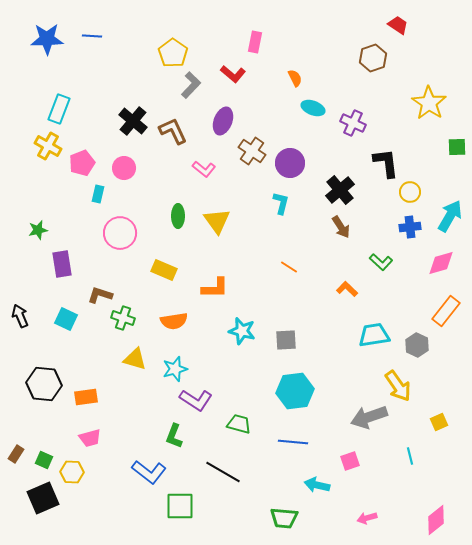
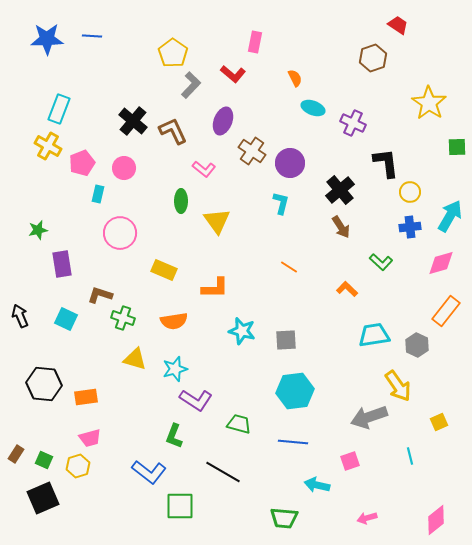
green ellipse at (178, 216): moved 3 px right, 15 px up
yellow hexagon at (72, 472): moved 6 px right, 6 px up; rotated 20 degrees counterclockwise
